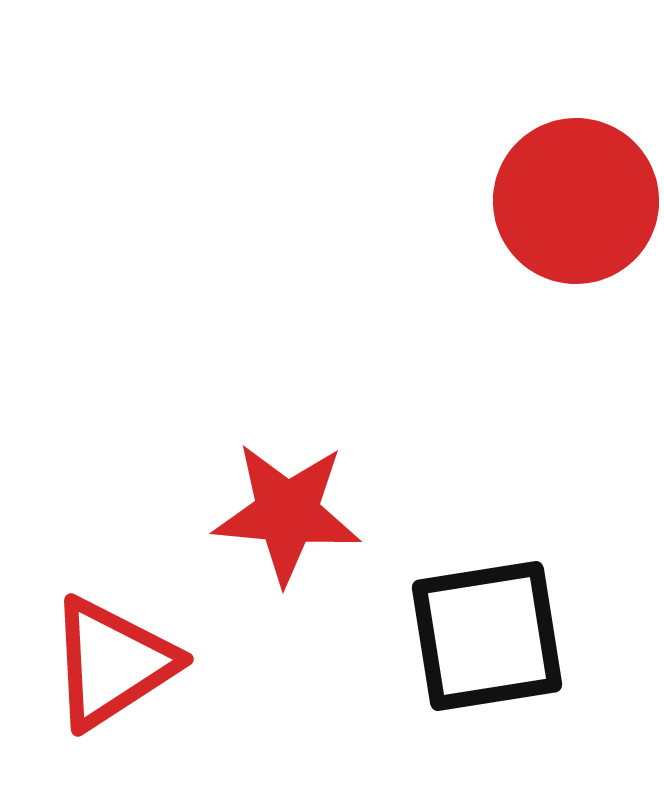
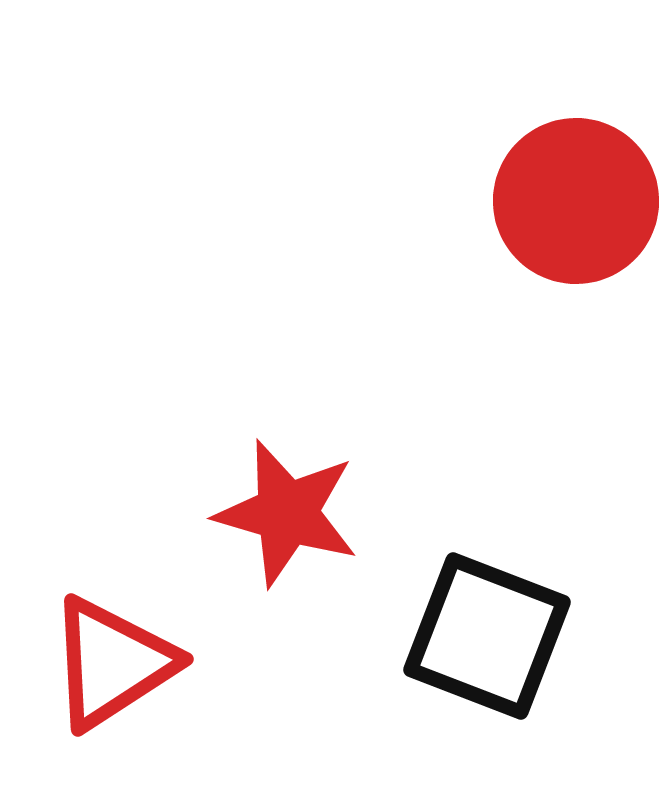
red star: rotated 11 degrees clockwise
black square: rotated 30 degrees clockwise
